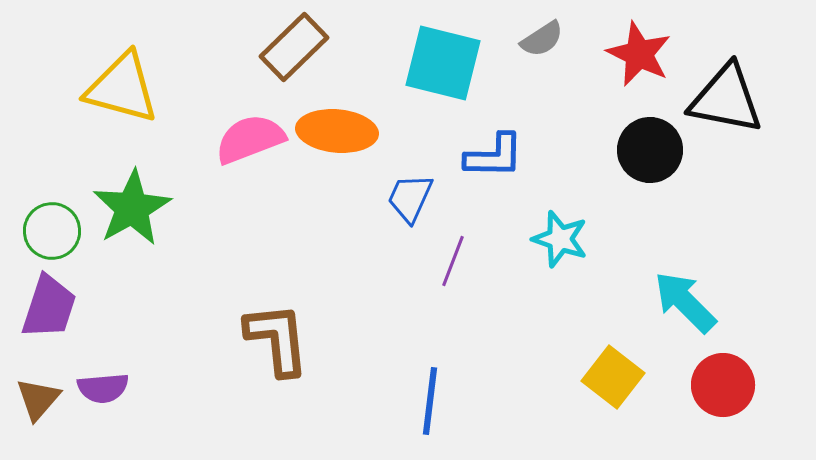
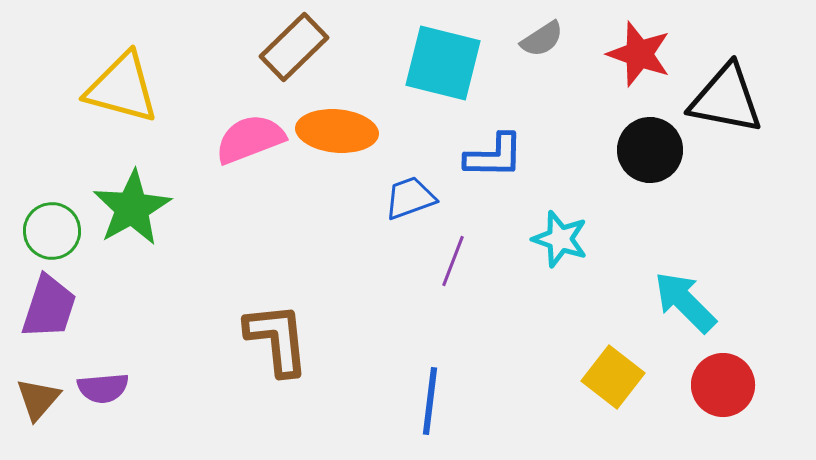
red star: rotated 6 degrees counterclockwise
blue trapezoid: rotated 46 degrees clockwise
